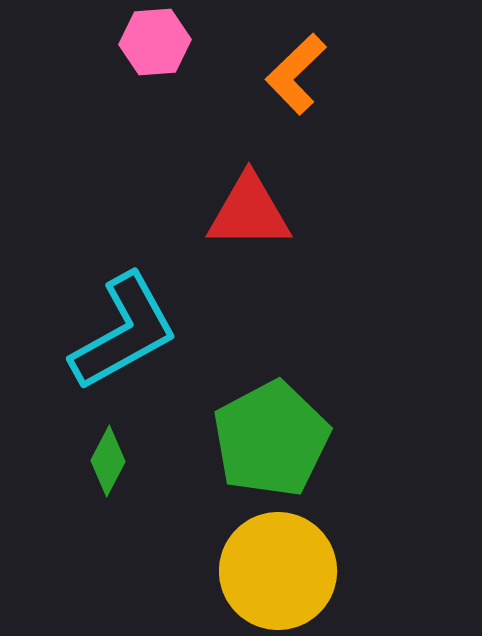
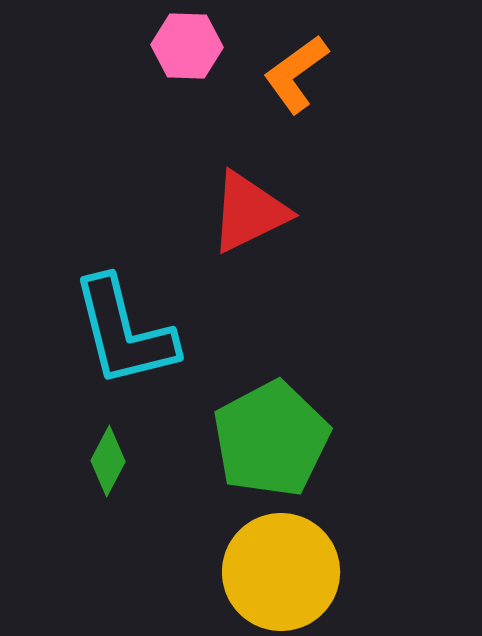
pink hexagon: moved 32 px right, 4 px down; rotated 6 degrees clockwise
orange L-shape: rotated 8 degrees clockwise
red triangle: rotated 26 degrees counterclockwise
cyan L-shape: rotated 105 degrees clockwise
yellow circle: moved 3 px right, 1 px down
